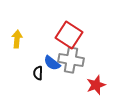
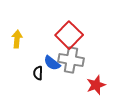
red square: rotated 12 degrees clockwise
